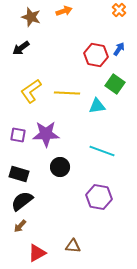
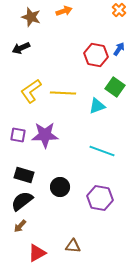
black arrow: rotated 12 degrees clockwise
green square: moved 3 px down
yellow line: moved 4 px left
cyan triangle: rotated 12 degrees counterclockwise
purple star: moved 1 px left, 1 px down
black circle: moved 20 px down
black rectangle: moved 5 px right, 1 px down
purple hexagon: moved 1 px right, 1 px down
